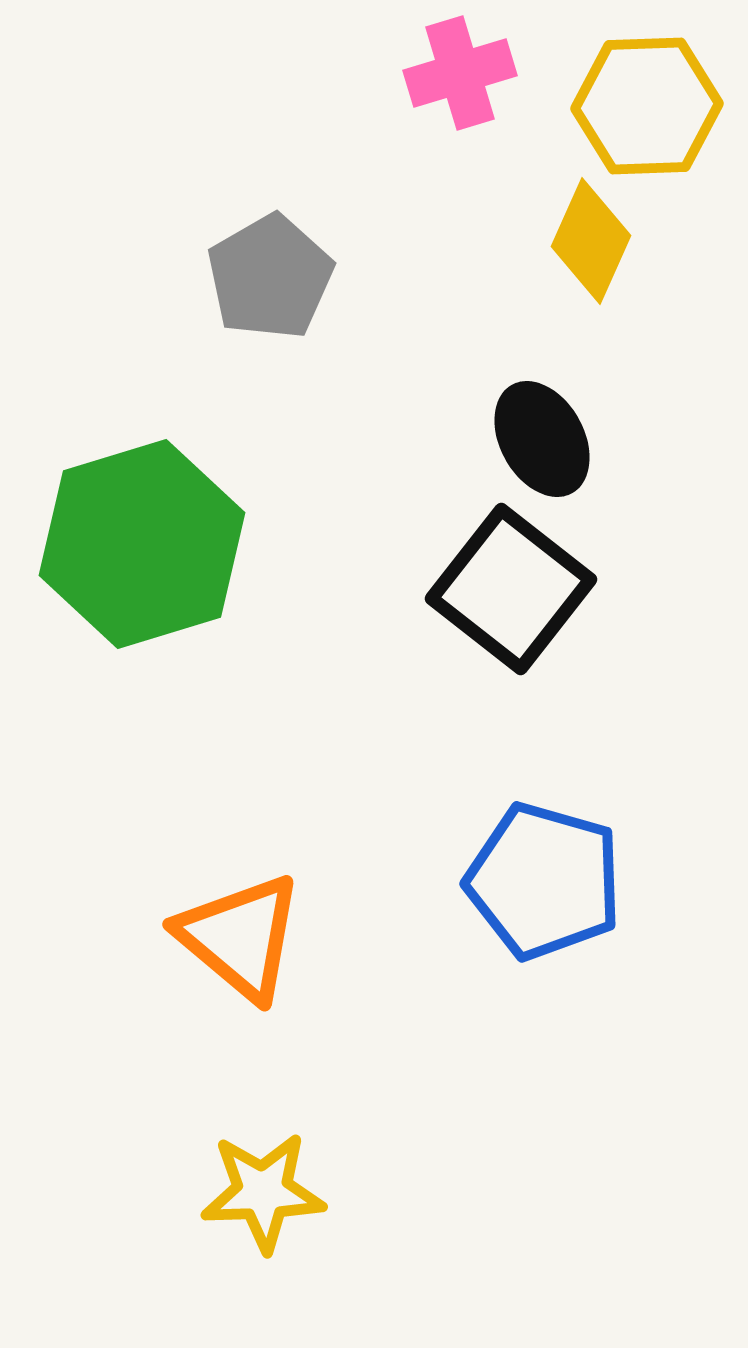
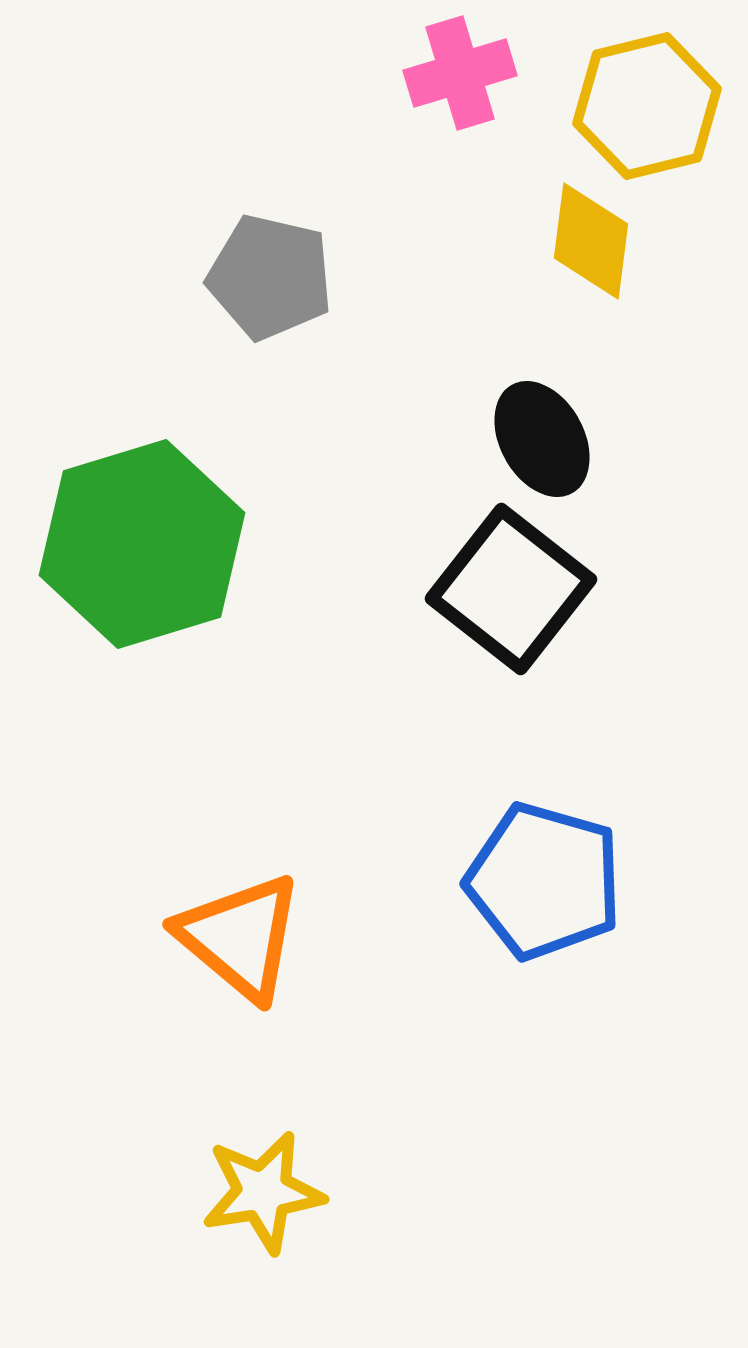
yellow hexagon: rotated 12 degrees counterclockwise
yellow diamond: rotated 17 degrees counterclockwise
gray pentagon: rotated 29 degrees counterclockwise
yellow star: rotated 7 degrees counterclockwise
